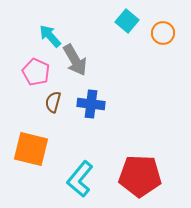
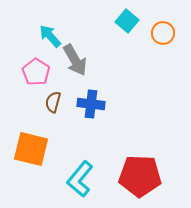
pink pentagon: rotated 8 degrees clockwise
